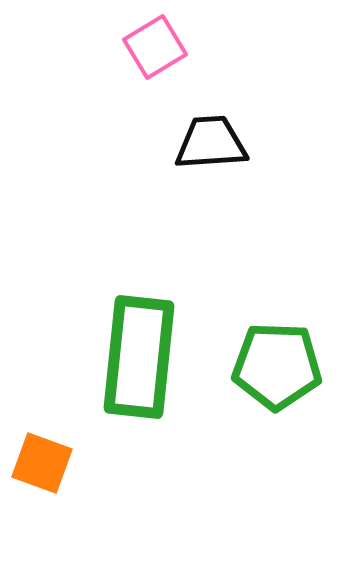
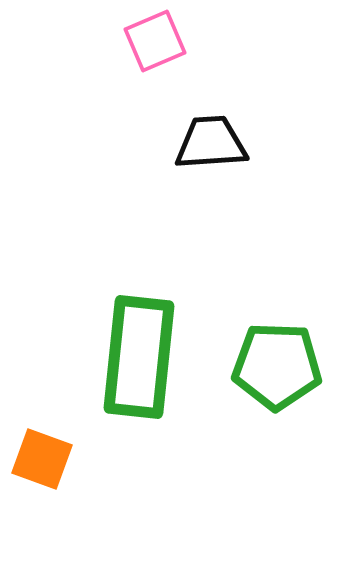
pink square: moved 6 px up; rotated 8 degrees clockwise
orange square: moved 4 px up
